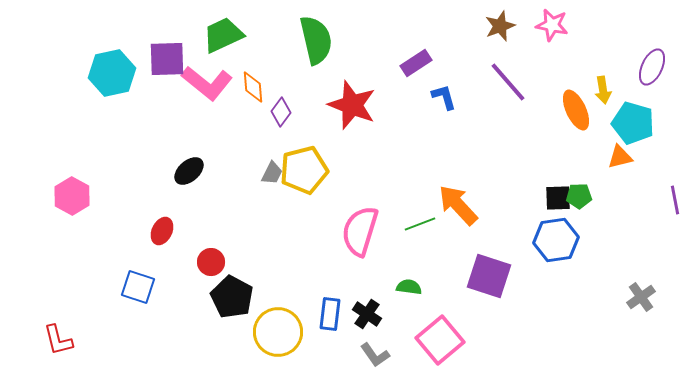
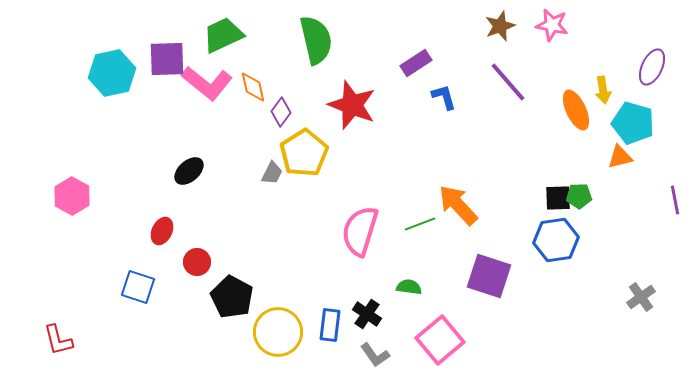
orange diamond at (253, 87): rotated 8 degrees counterclockwise
yellow pentagon at (304, 170): moved 17 px up; rotated 18 degrees counterclockwise
red circle at (211, 262): moved 14 px left
blue rectangle at (330, 314): moved 11 px down
